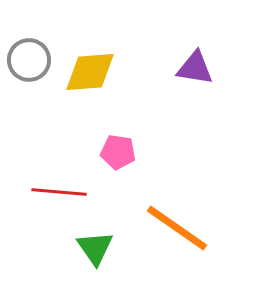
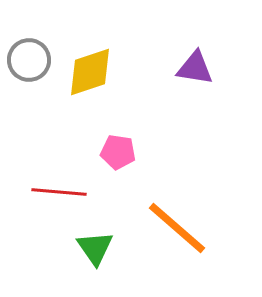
yellow diamond: rotated 14 degrees counterclockwise
orange line: rotated 6 degrees clockwise
